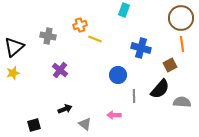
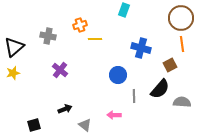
yellow line: rotated 24 degrees counterclockwise
gray triangle: moved 1 px down
